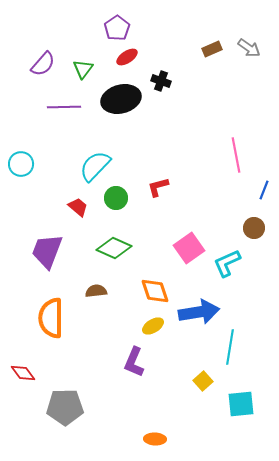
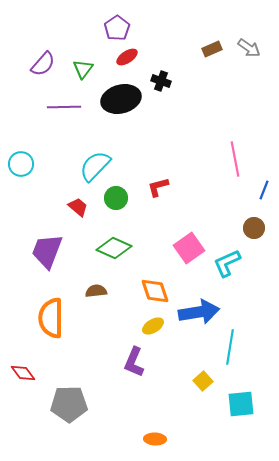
pink line: moved 1 px left, 4 px down
gray pentagon: moved 4 px right, 3 px up
